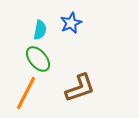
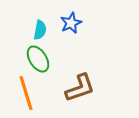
green ellipse: rotated 8 degrees clockwise
orange line: rotated 44 degrees counterclockwise
